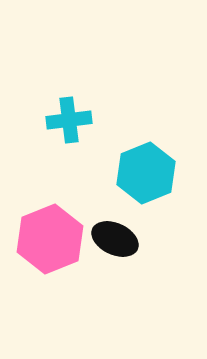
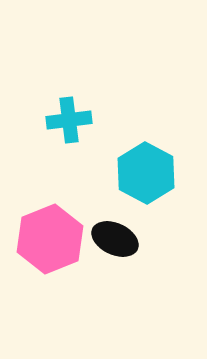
cyan hexagon: rotated 10 degrees counterclockwise
